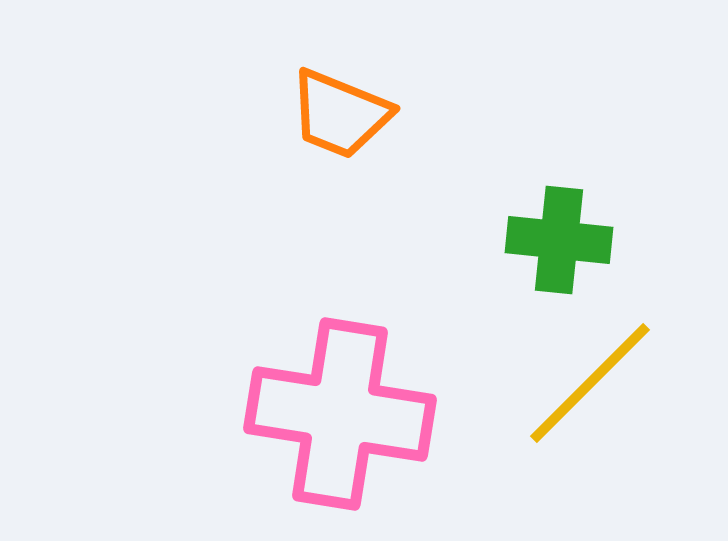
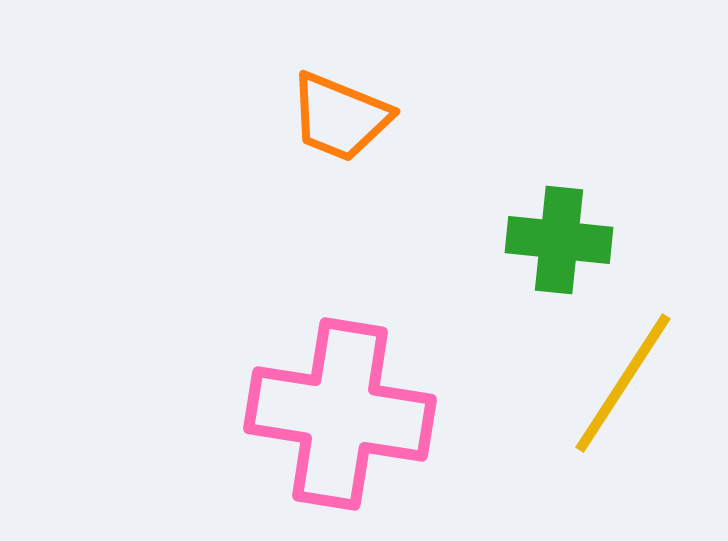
orange trapezoid: moved 3 px down
yellow line: moved 33 px right; rotated 12 degrees counterclockwise
